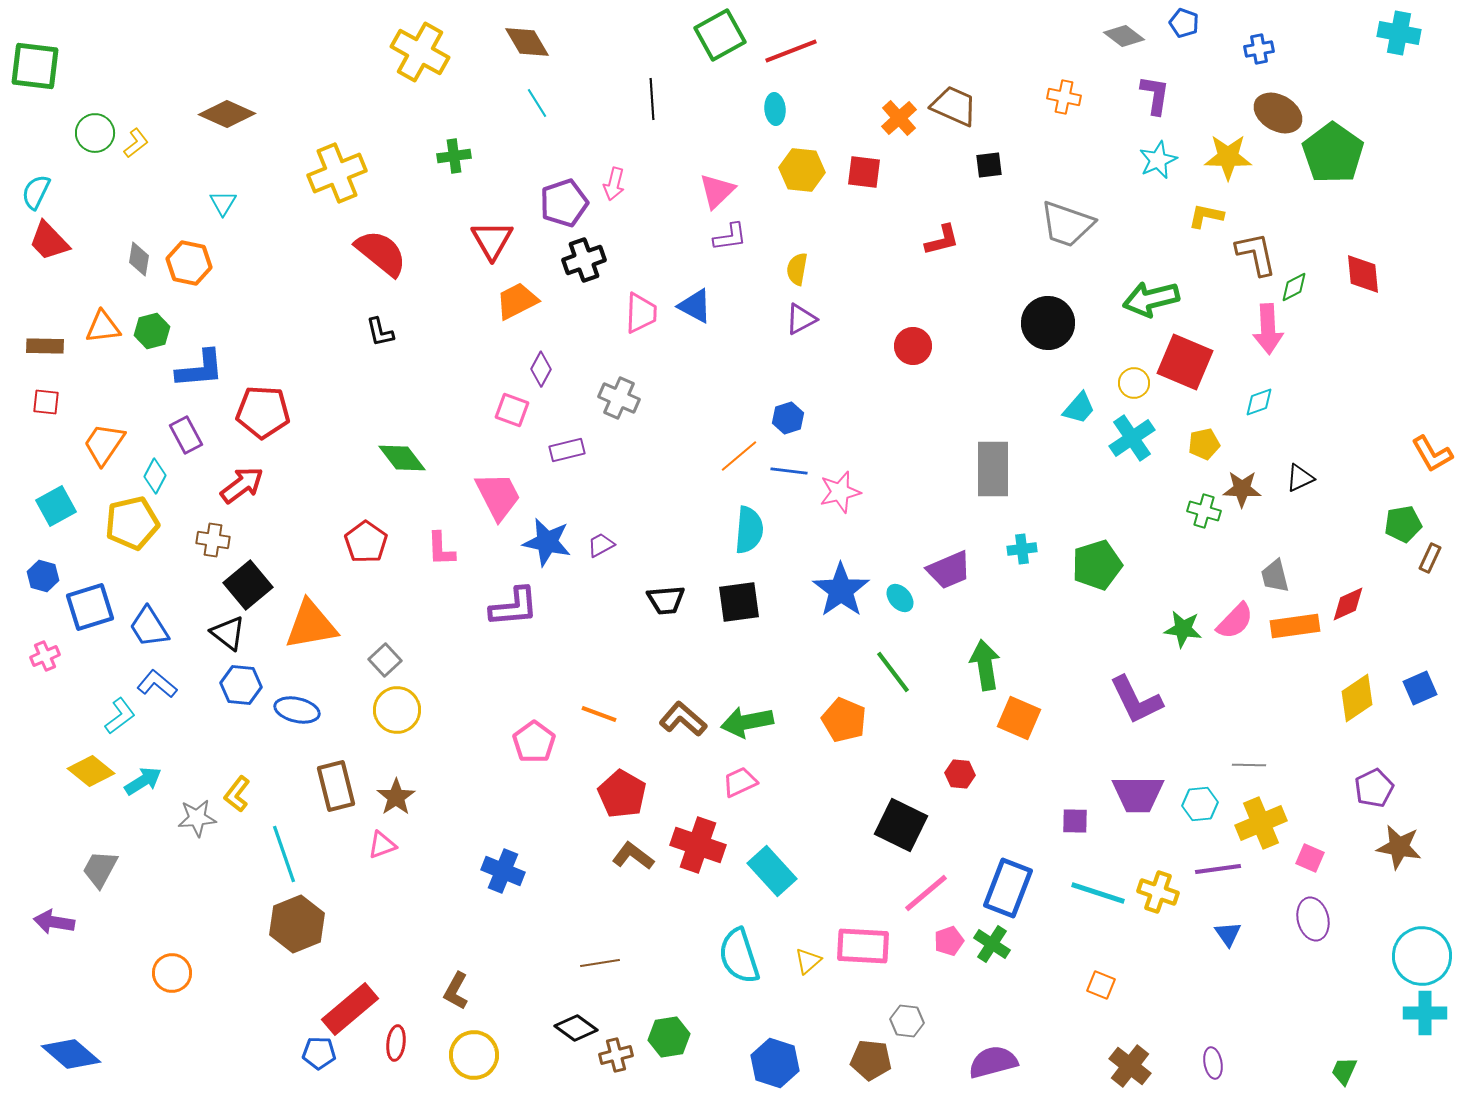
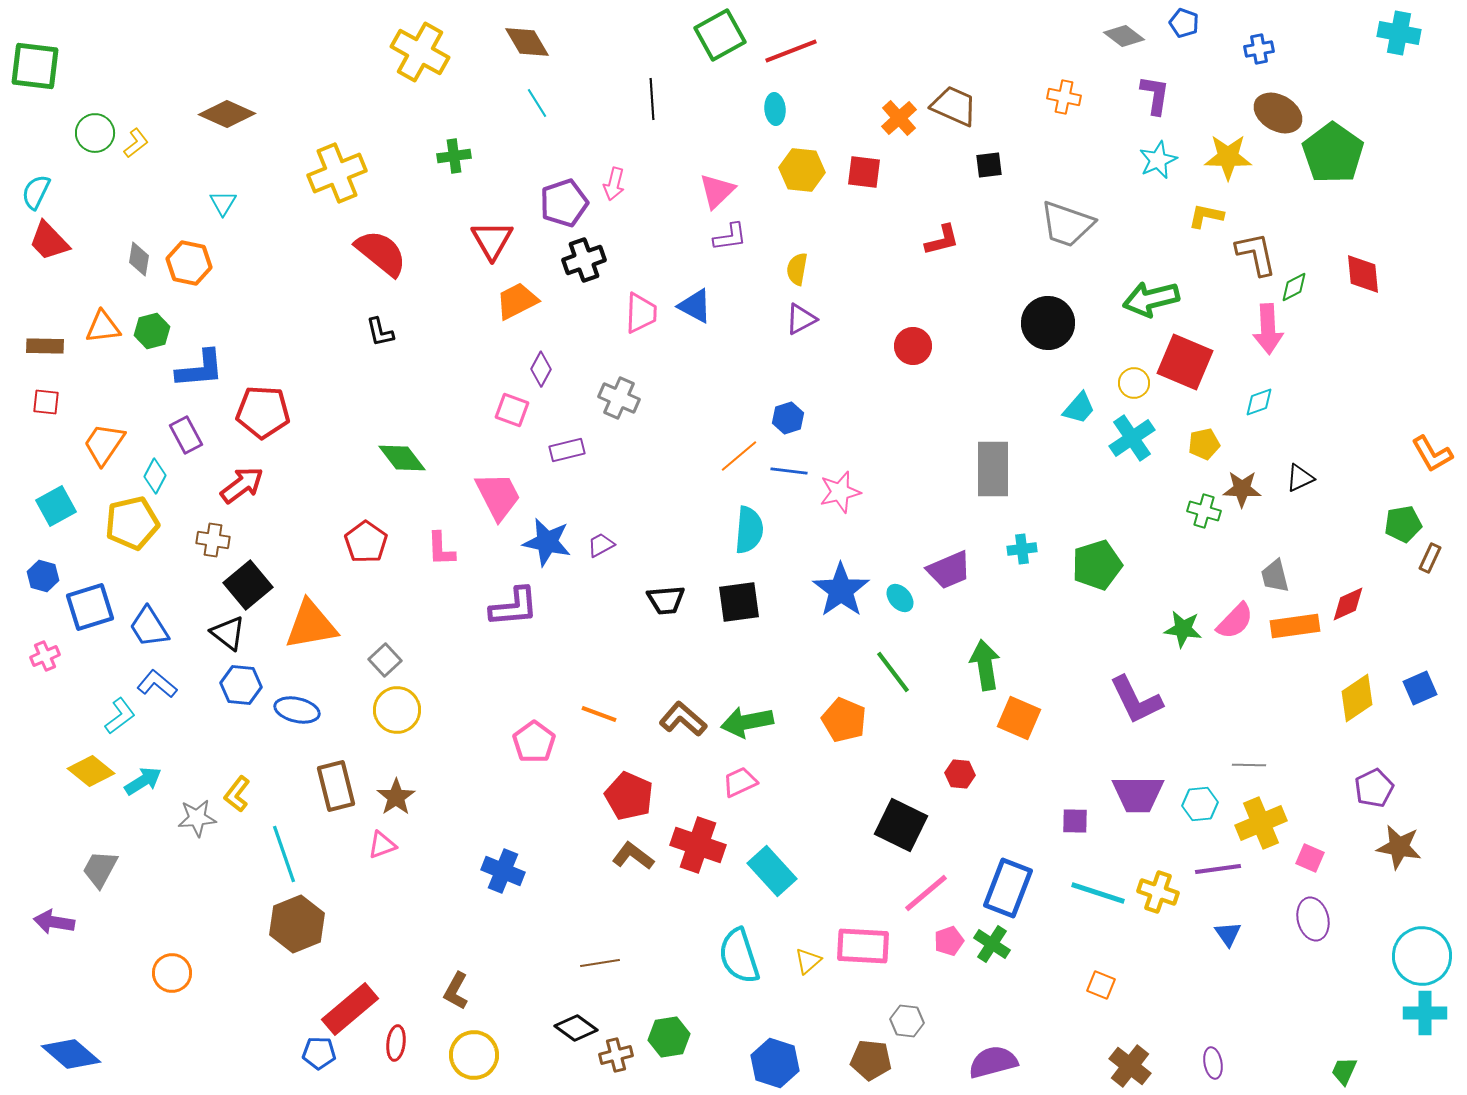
red pentagon at (622, 794): moved 7 px right, 2 px down; rotated 6 degrees counterclockwise
